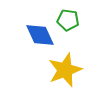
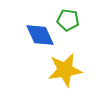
yellow star: rotated 12 degrees clockwise
